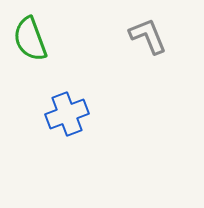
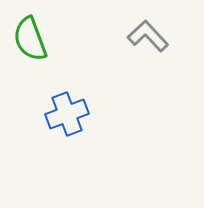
gray L-shape: rotated 21 degrees counterclockwise
